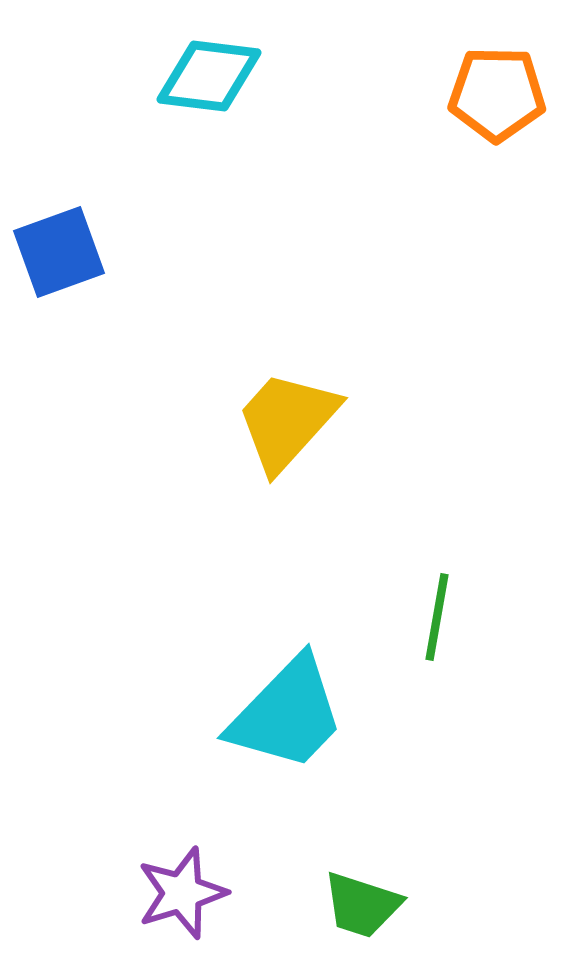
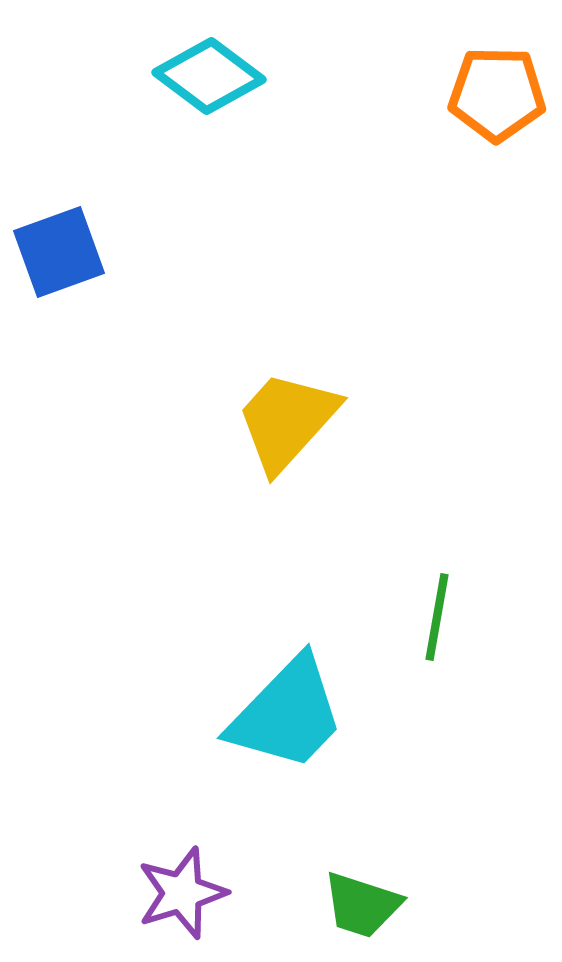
cyan diamond: rotated 30 degrees clockwise
